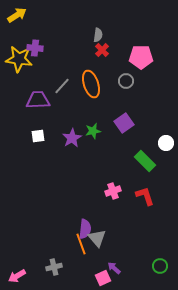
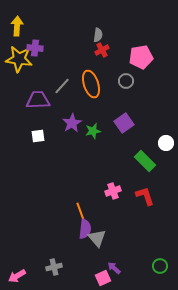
yellow arrow: moved 11 px down; rotated 54 degrees counterclockwise
red cross: rotated 16 degrees clockwise
pink pentagon: rotated 10 degrees counterclockwise
purple star: moved 15 px up
orange line: moved 31 px up
